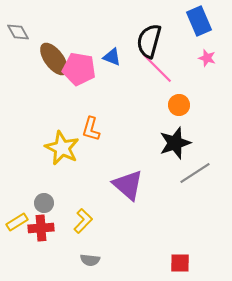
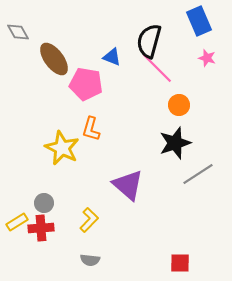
pink pentagon: moved 7 px right, 15 px down
gray line: moved 3 px right, 1 px down
yellow L-shape: moved 6 px right, 1 px up
